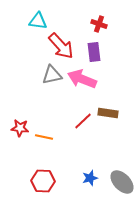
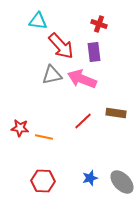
brown rectangle: moved 8 px right
